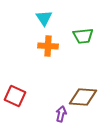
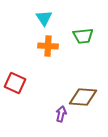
red square: moved 13 px up
